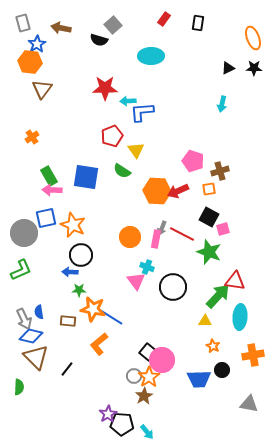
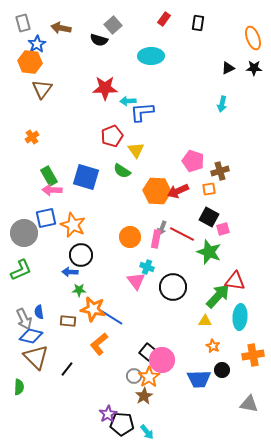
blue square at (86, 177): rotated 8 degrees clockwise
